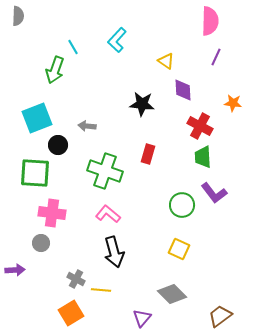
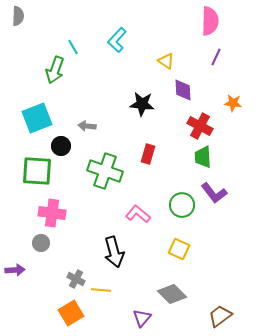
black circle: moved 3 px right, 1 px down
green square: moved 2 px right, 2 px up
pink L-shape: moved 30 px right
